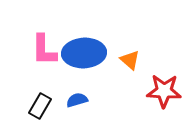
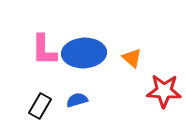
orange triangle: moved 2 px right, 2 px up
